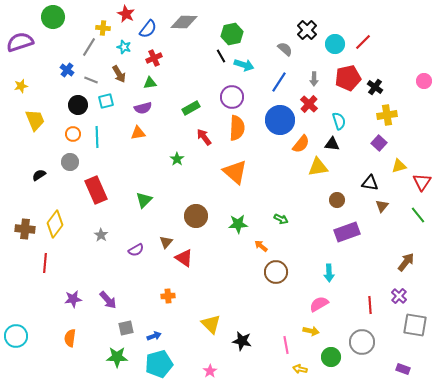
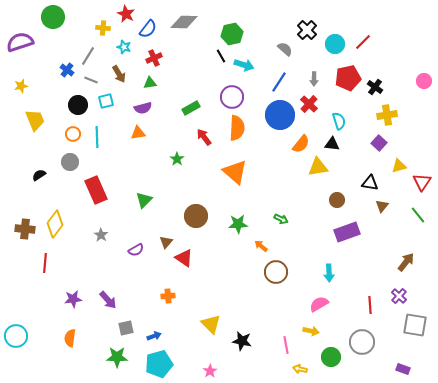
gray line at (89, 47): moved 1 px left, 9 px down
blue circle at (280, 120): moved 5 px up
